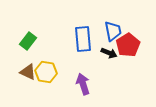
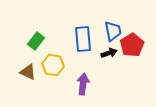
green rectangle: moved 8 px right
red pentagon: moved 4 px right
black arrow: rotated 42 degrees counterclockwise
yellow hexagon: moved 7 px right, 7 px up
purple arrow: rotated 25 degrees clockwise
